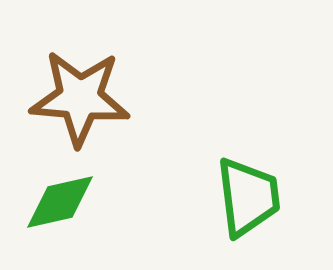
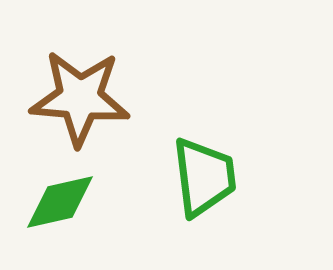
green trapezoid: moved 44 px left, 20 px up
